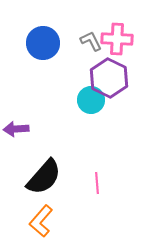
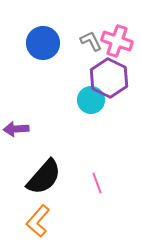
pink cross: moved 2 px down; rotated 16 degrees clockwise
pink line: rotated 15 degrees counterclockwise
orange L-shape: moved 3 px left
